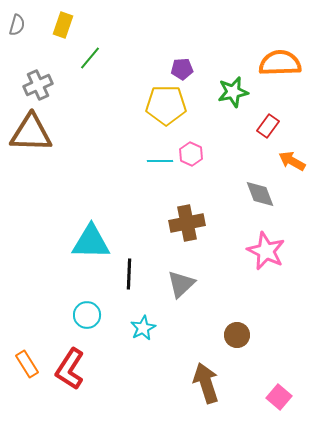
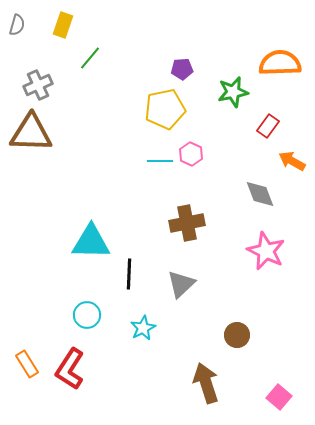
yellow pentagon: moved 1 px left, 4 px down; rotated 12 degrees counterclockwise
